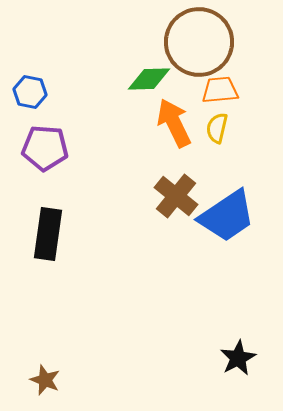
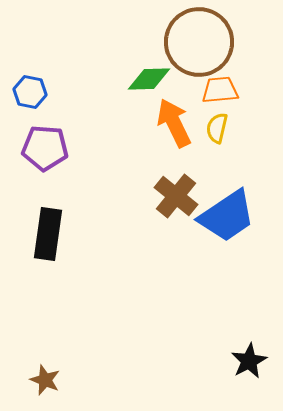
black star: moved 11 px right, 3 px down
